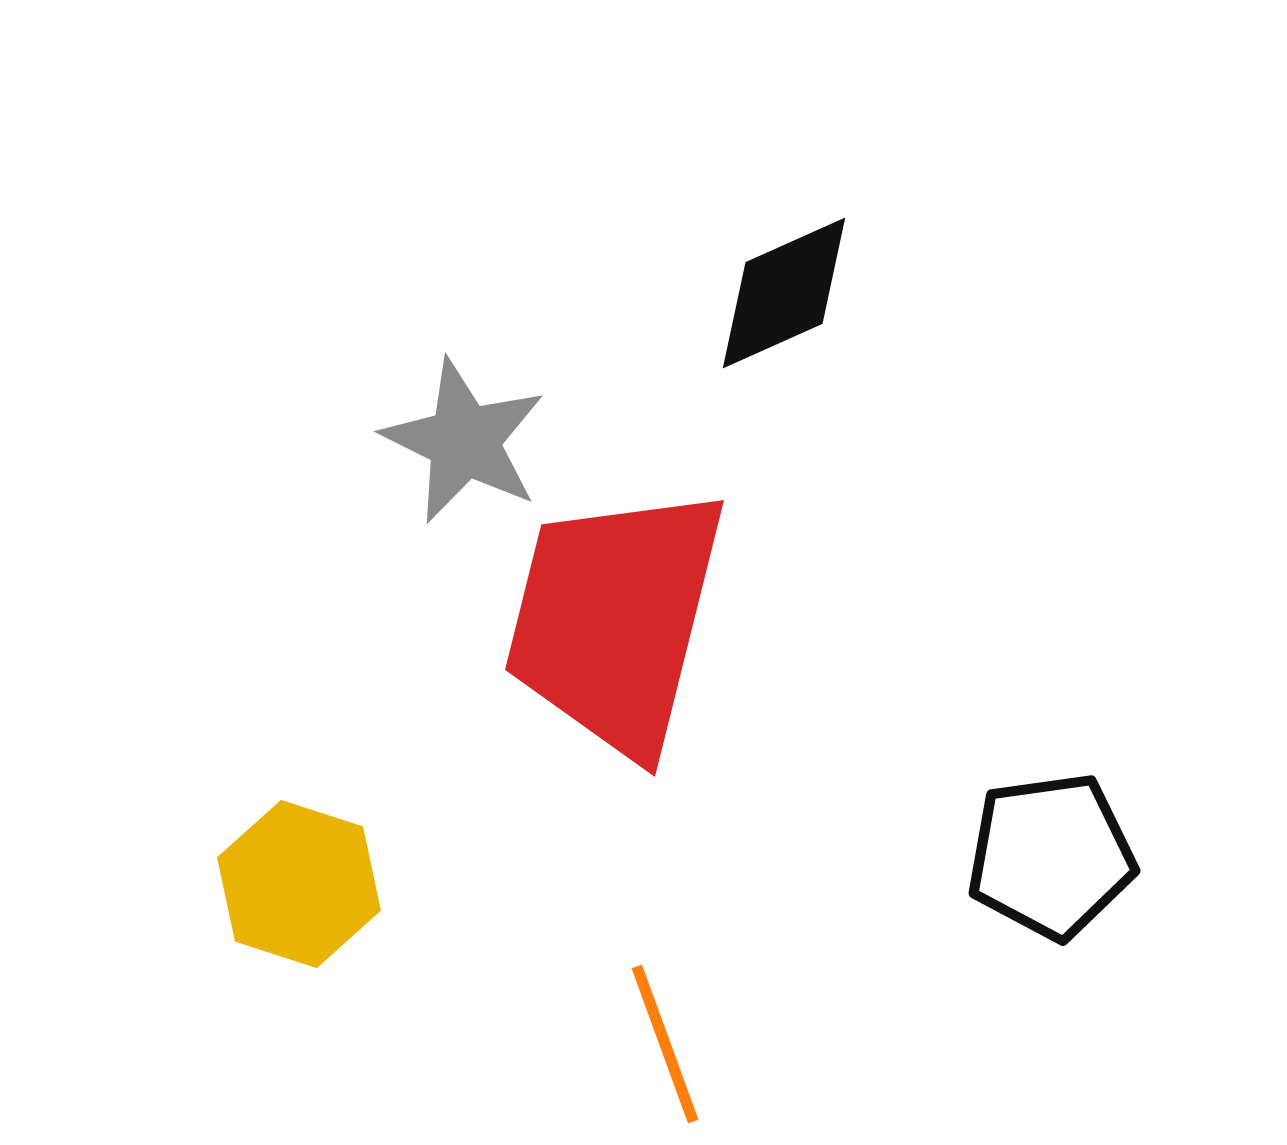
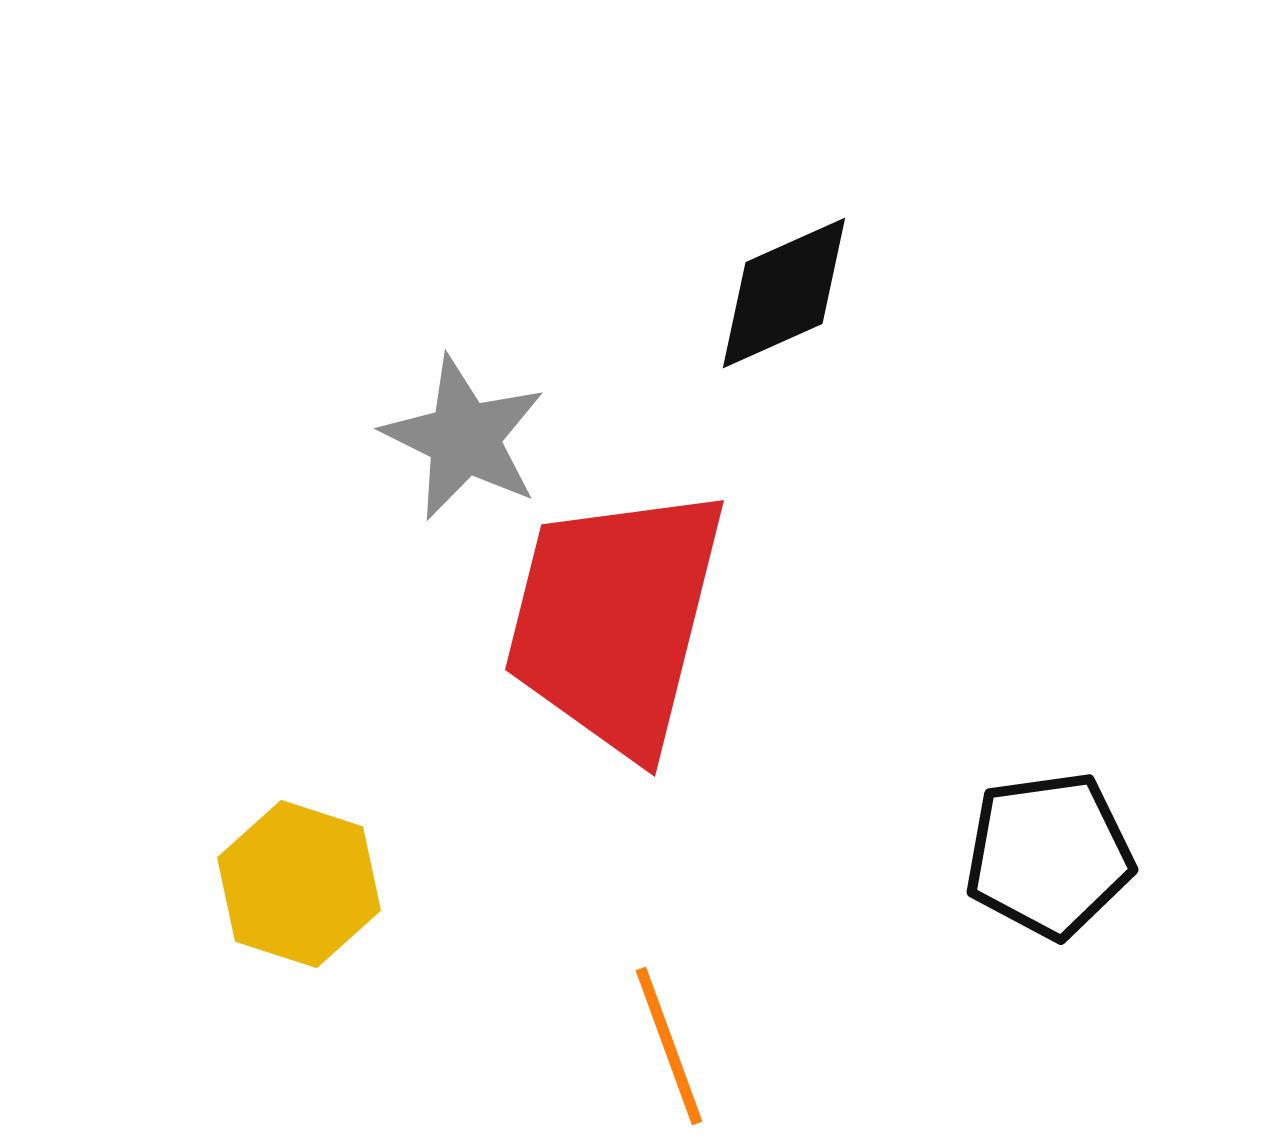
gray star: moved 3 px up
black pentagon: moved 2 px left, 1 px up
orange line: moved 4 px right, 2 px down
